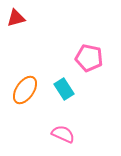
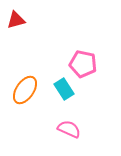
red triangle: moved 2 px down
pink pentagon: moved 6 px left, 6 px down
pink semicircle: moved 6 px right, 5 px up
